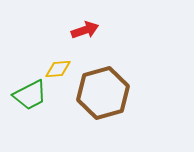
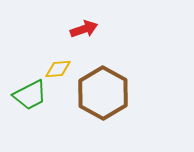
red arrow: moved 1 px left, 1 px up
brown hexagon: rotated 15 degrees counterclockwise
